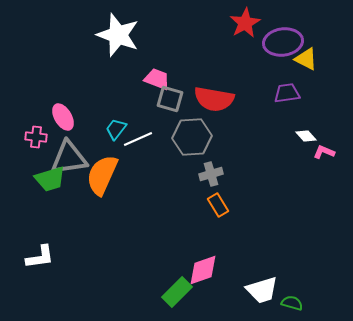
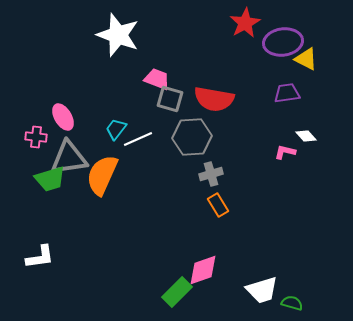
pink L-shape: moved 39 px left; rotated 10 degrees counterclockwise
